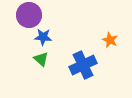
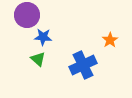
purple circle: moved 2 px left
orange star: rotated 14 degrees clockwise
green triangle: moved 3 px left
